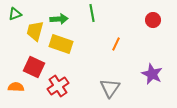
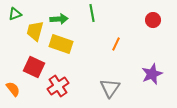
purple star: rotated 25 degrees clockwise
orange semicircle: moved 3 px left, 2 px down; rotated 49 degrees clockwise
